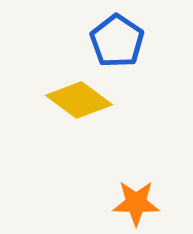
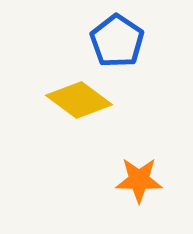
orange star: moved 3 px right, 23 px up
